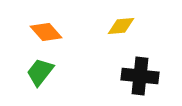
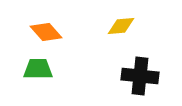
green trapezoid: moved 2 px left, 3 px up; rotated 52 degrees clockwise
